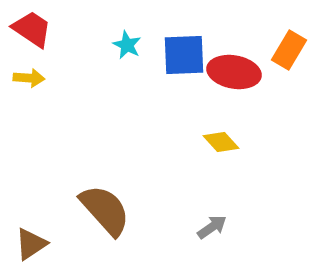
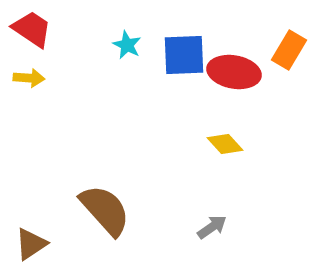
yellow diamond: moved 4 px right, 2 px down
